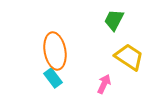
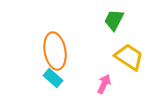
cyan rectangle: rotated 12 degrees counterclockwise
